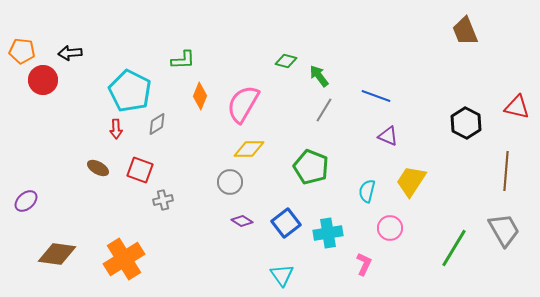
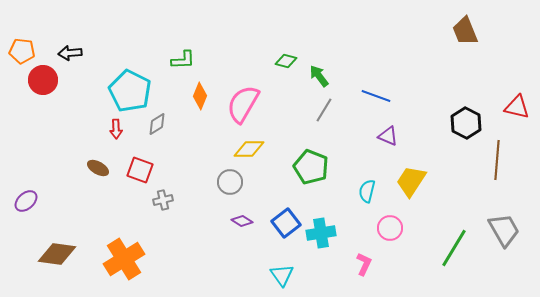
brown line: moved 9 px left, 11 px up
cyan cross: moved 7 px left
